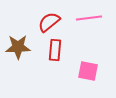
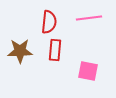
red semicircle: rotated 135 degrees clockwise
brown star: moved 2 px right, 4 px down
